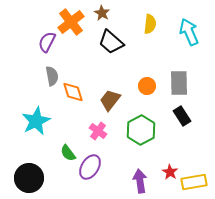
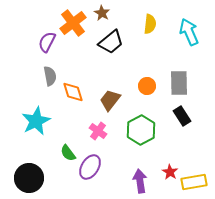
orange cross: moved 2 px right, 1 px down
black trapezoid: rotated 80 degrees counterclockwise
gray semicircle: moved 2 px left
